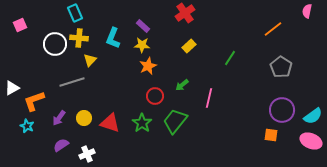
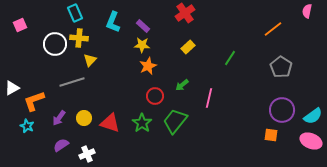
cyan L-shape: moved 16 px up
yellow rectangle: moved 1 px left, 1 px down
